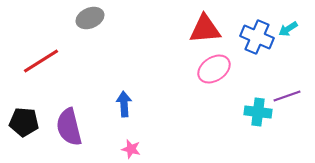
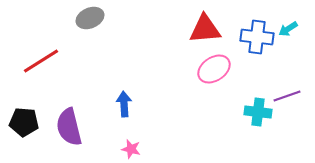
blue cross: rotated 16 degrees counterclockwise
